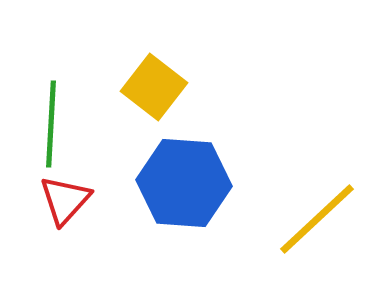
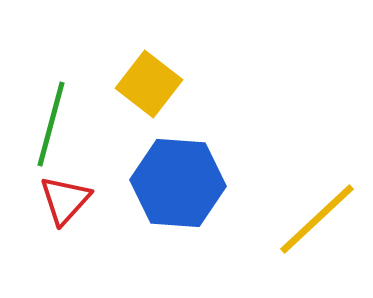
yellow square: moved 5 px left, 3 px up
green line: rotated 12 degrees clockwise
blue hexagon: moved 6 px left
